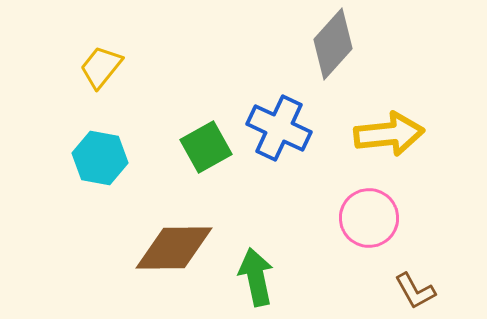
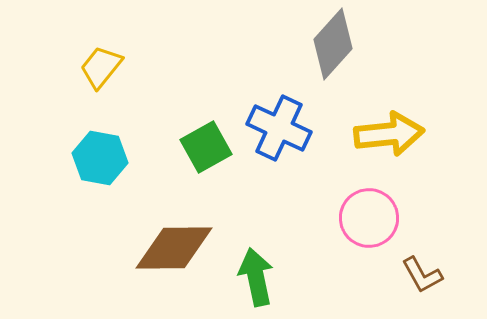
brown L-shape: moved 7 px right, 16 px up
